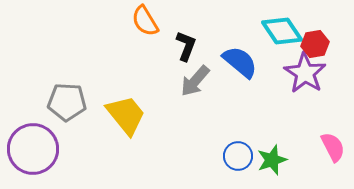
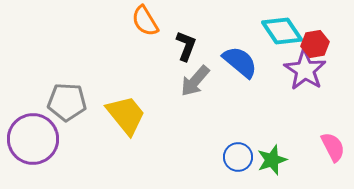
purple star: moved 3 px up
purple circle: moved 10 px up
blue circle: moved 1 px down
